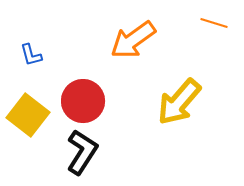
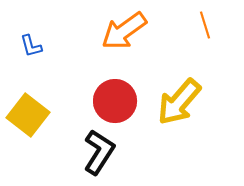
orange line: moved 9 px left, 2 px down; rotated 56 degrees clockwise
orange arrow: moved 9 px left, 9 px up
blue L-shape: moved 9 px up
red circle: moved 32 px right
black L-shape: moved 17 px right
